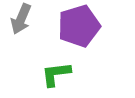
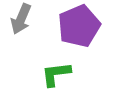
purple pentagon: rotated 6 degrees counterclockwise
